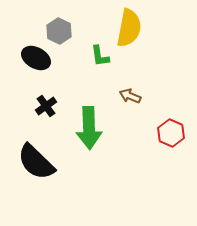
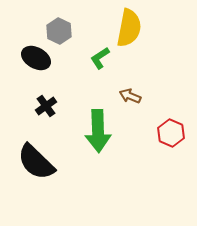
green L-shape: moved 2 px down; rotated 65 degrees clockwise
green arrow: moved 9 px right, 3 px down
